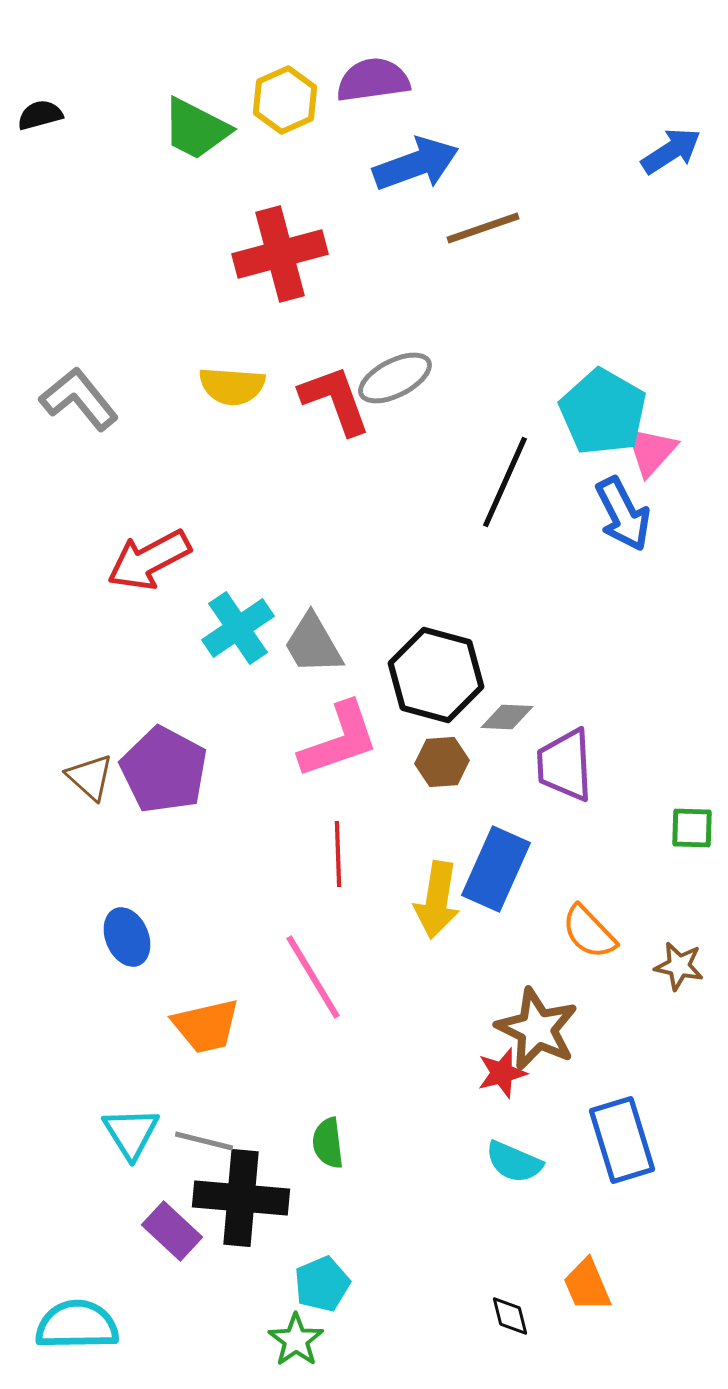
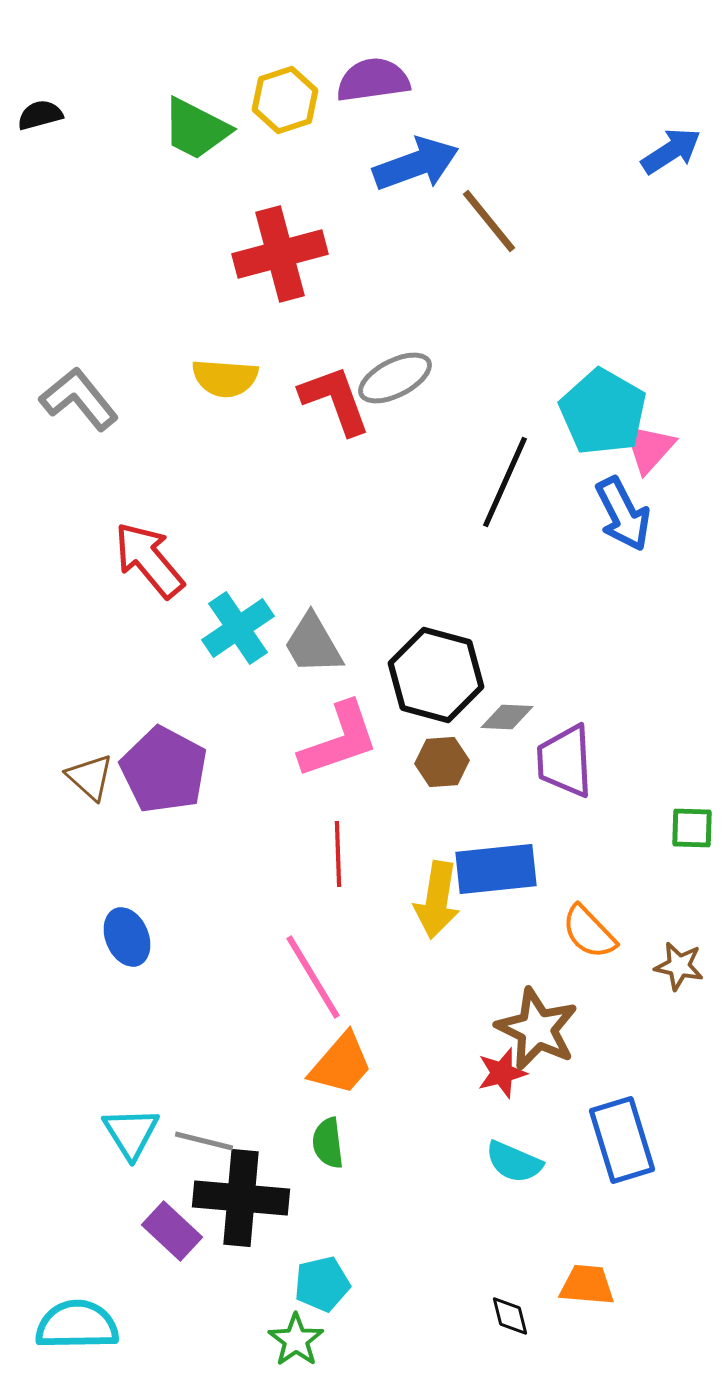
yellow hexagon at (285, 100): rotated 6 degrees clockwise
brown line at (483, 228): moved 6 px right, 7 px up; rotated 70 degrees clockwise
yellow semicircle at (232, 386): moved 7 px left, 8 px up
pink triangle at (651, 451): moved 2 px left, 3 px up
red arrow at (149, 560): rotated 78 degrees clockwise
purple trapezoid at (565, 765): moved 4 px up
blue rectangle at (496, 869): rotated 60 degrees clockwise
orange trapezoid at (206, 1026): moved 135 px right, 38 px down; rotated 36 degrees counterclockwise
cyan pentagon at (322, 1284): rotated 10 degrees clockwise
orange trapezoid at (587, 1285): rotated 118 degrees clockwise
